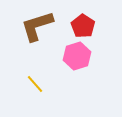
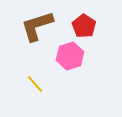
red pentagon: moved 1 px right
pink hexagon: moved 7 px left
